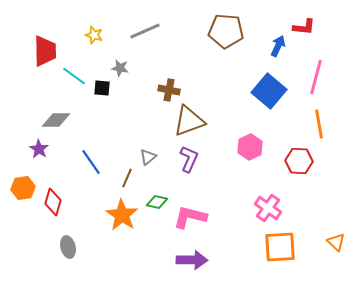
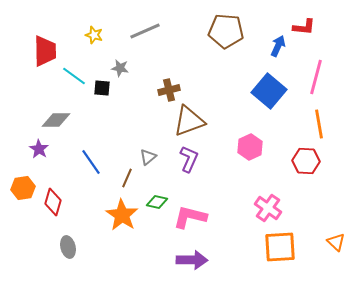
brown cross: rotated 25 degrees counterclockwise
red hexagon: moved 7 px right
